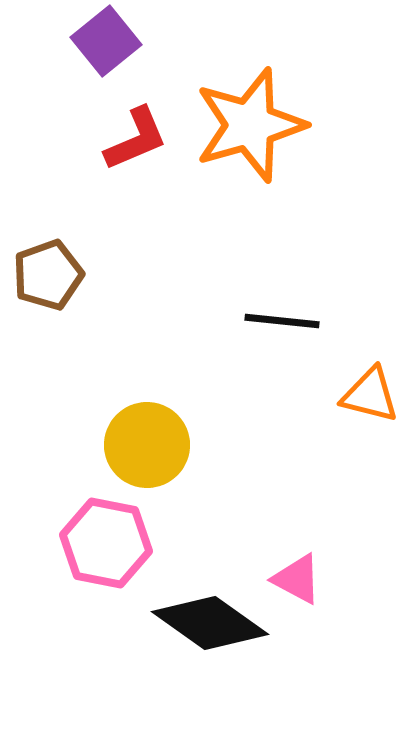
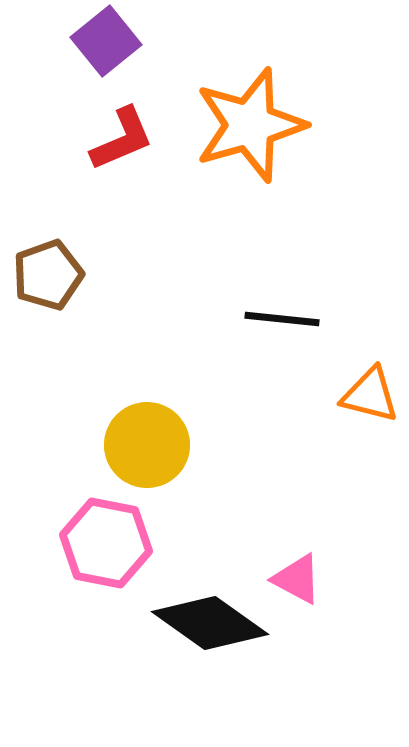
red L-shape: moved 14 px left
black line: moved 2 px up
